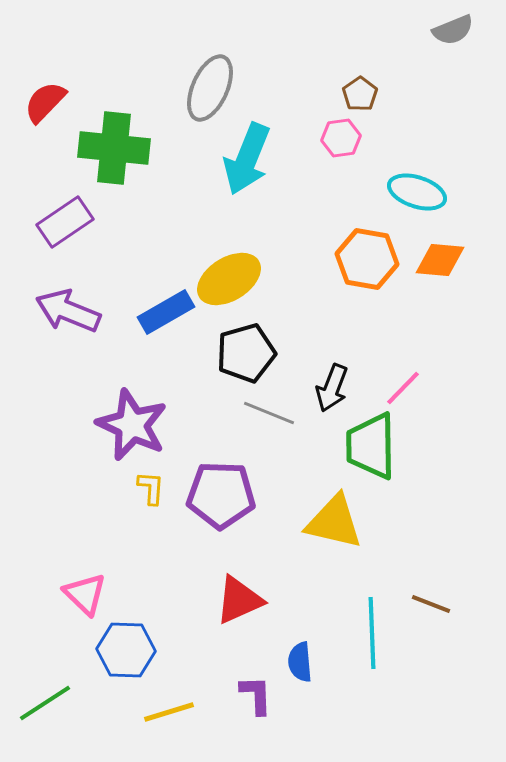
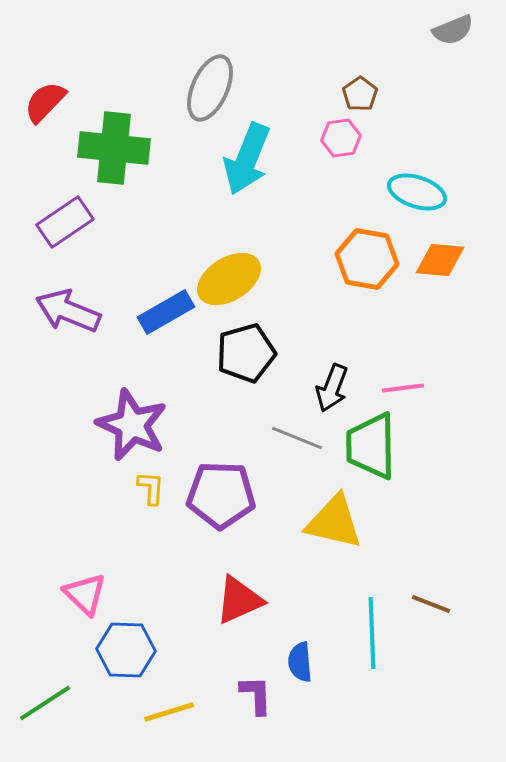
pink line: rotated 39 degrees clockwise
gray line: moved 28 px right, 25 px down
